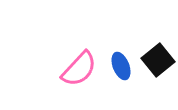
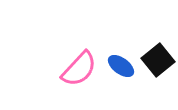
blue ellipse: rotated 32 degrees counterclockwise
